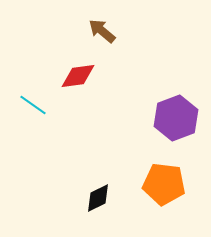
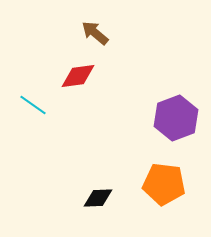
brown arrow: moved 7 px left, 2 px down
black diamond: rotated 24 degrees clockwise
